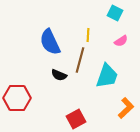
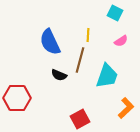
red square: moved 4 px right
